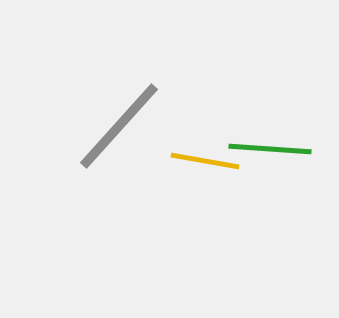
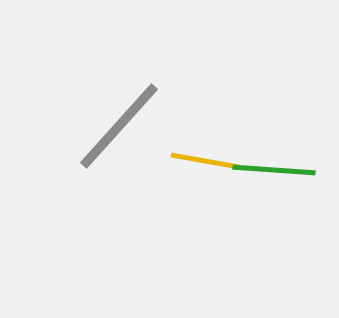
green line: moved 4 px right, 21 px down
